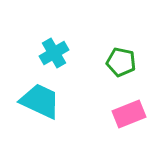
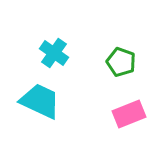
cyan cross: rotated 24 degrees counterclockwise
green pentagon: rotated 8 degrees clockwise
